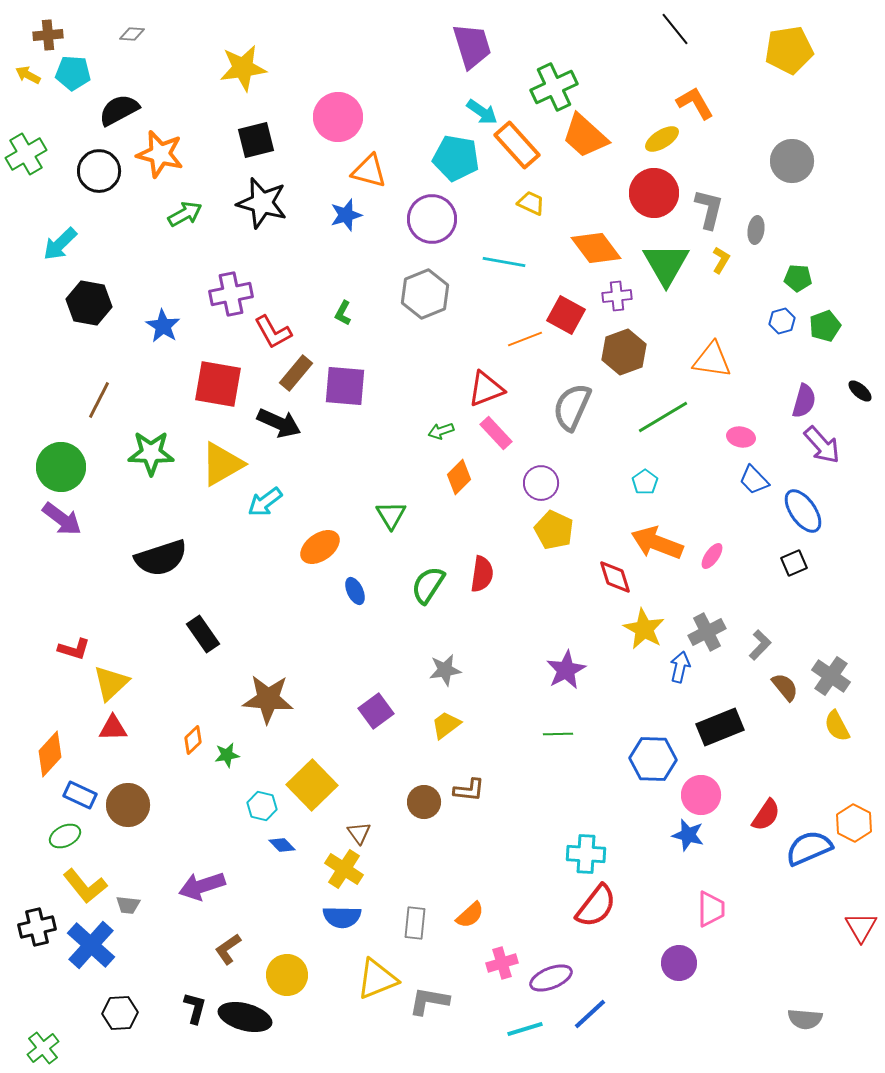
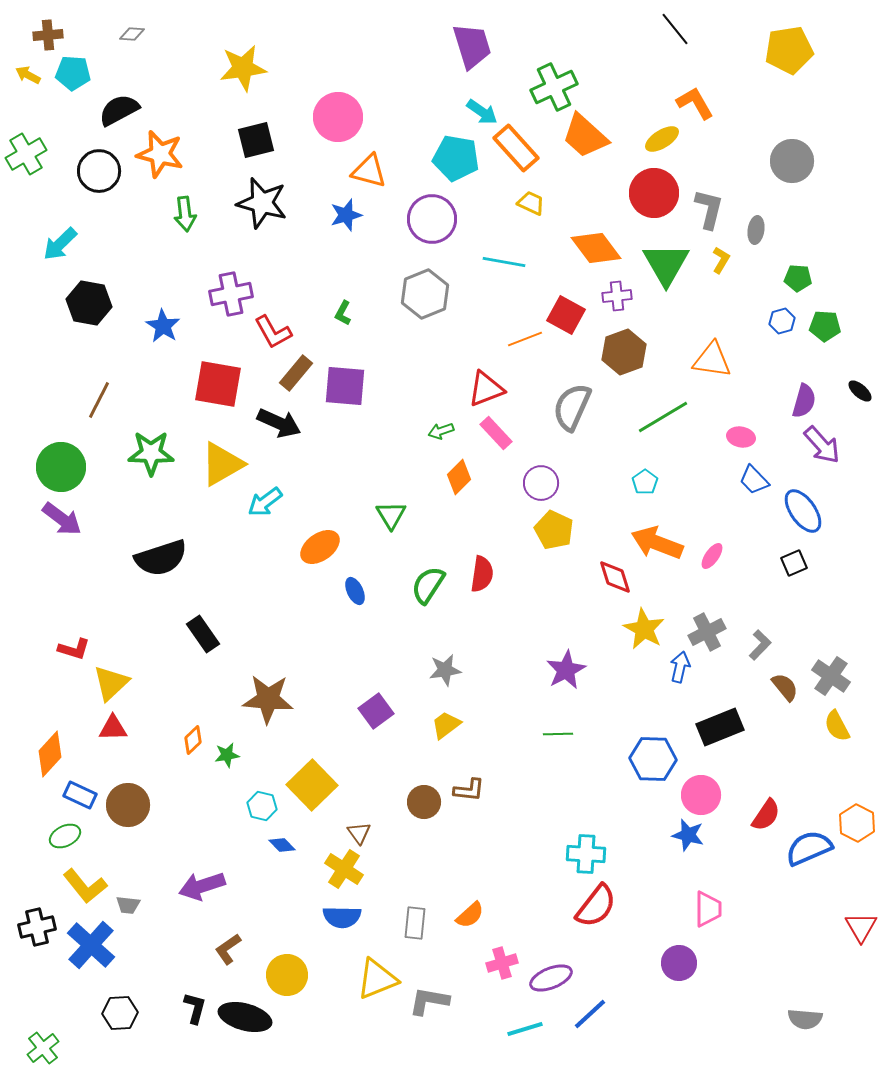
orange rectangle at (517, 145): moved 1 px left, 3 px down
green arrow at (185, 214): rotated 112 degrees clockwise
green pentagon at (825, 326): rotated 24 degrees clockwise
orange hexagon at (854, 823): moved 3 px right
pink trapezoid at (711, 909): moved 3 px left
